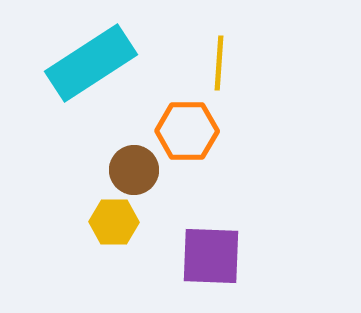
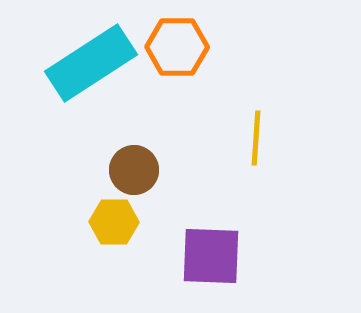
yellow line: moved 37 px right, 75 px down
orange hexagon: moved 10 px left, 84 px up
